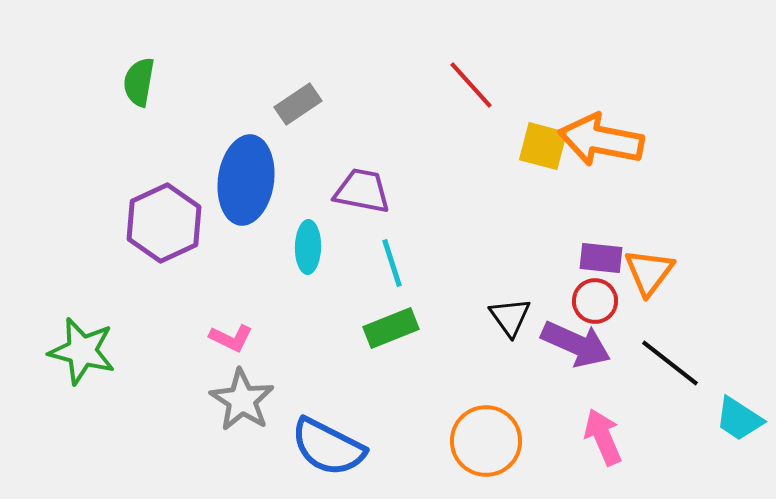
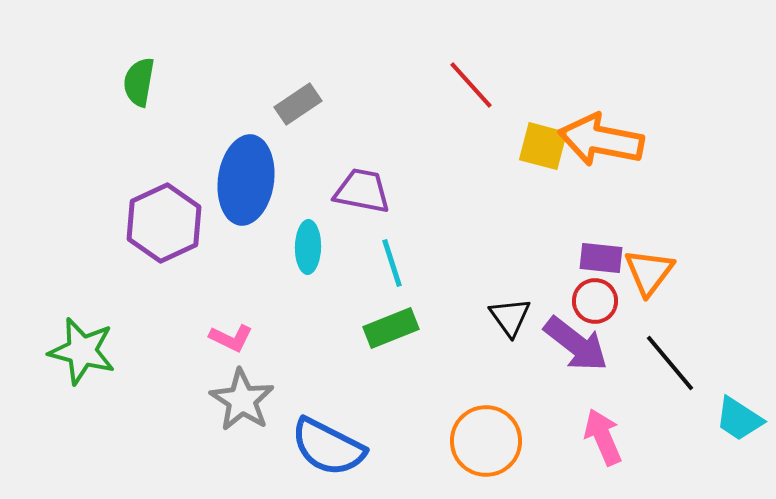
purple arrow: rotated 14 degrees clockwise
black line: rotated 12 degrees clockwise
